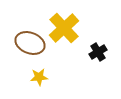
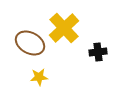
brown ellipse: rotated 8 degrees clockwise
black cross: rotated 24 degrees clockwise
